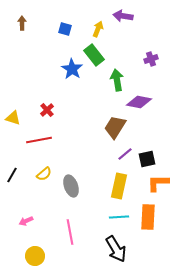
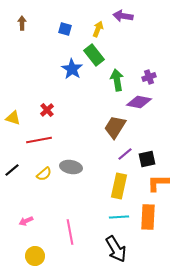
purple cross: moved 2 px left, 18 px down
black line: moved 5 px up; rotated 21 degrees clockwise
gray ellipse: moved 19 px up; rotated 60 degrees counterclockwise
